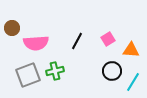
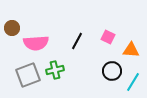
pink square: moved 2 px up; rotated 32 degrees counterclockwise
green cross: moved 1 px up
